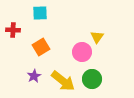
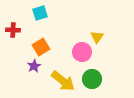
cyan square: rotated 14 degrees counterclockwise
purple star: moved 10 px up
